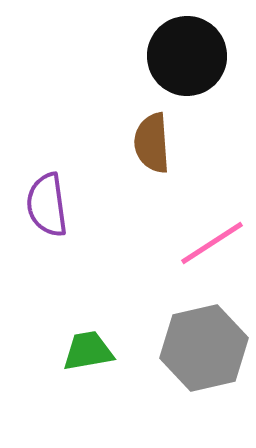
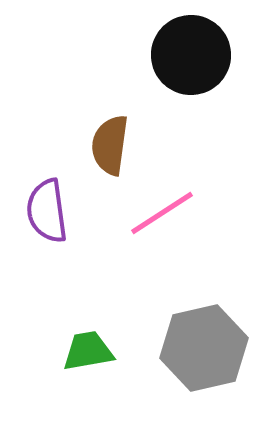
black circle: moved 4 px right, 1 px up
brown semicircle: moved 42 px left, 2 px down; rotated 12 degrees clockwise
purple semicircle: moved 6 px down
pink line: moved 50 px left, 30 px up
